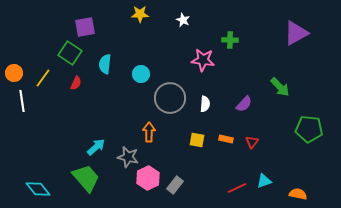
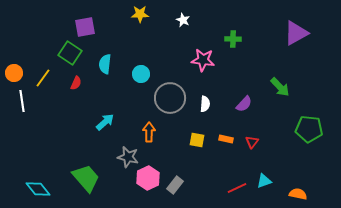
green cross: moved 3 px right, 1 px up
cyan arrow: moved 9 px right, 25 px up
